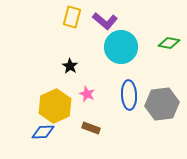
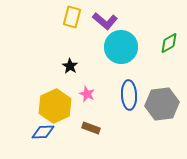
green diamond: rotated 40 degrees counterclockwise
